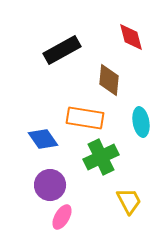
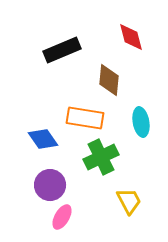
black rectangle: rotated 6 degrees clockwise
